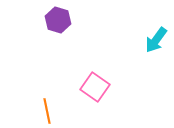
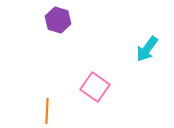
cyan arrow: moved 9 px left, 9 px down
orange line: rotated 15 degrees clockwise
